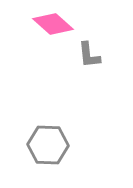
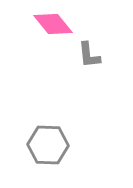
pink diamond: rotated 9 degrees clockwise
